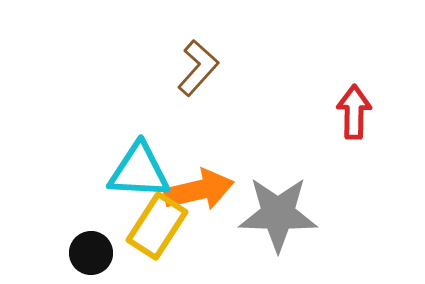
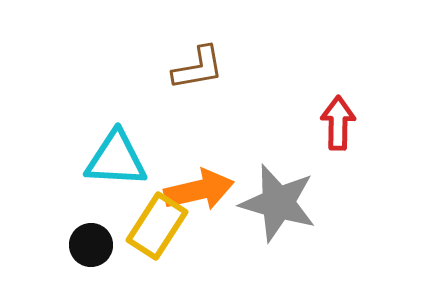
brown L-shape: rotated 38 degrees clockwise
red arrow: moved 16 px left, 11 px down
cyan triangle: moved 23 px left, 12 px up
gray star: moved 11 px up; rotated 14 degrees clockwise
black circle: moved 8 px up
